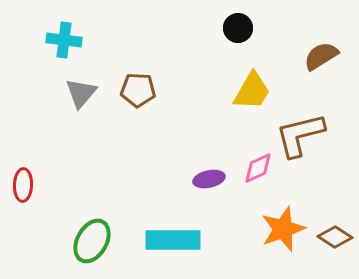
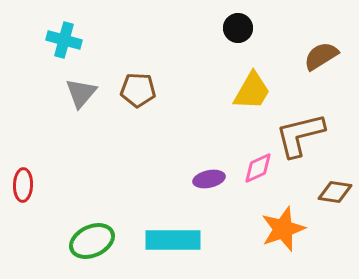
cyan cross: rotated 8 degrees clockwise
brown diamond: moved 45 px up; rotated 24 degrees counterclockwise
green ellipse: rotated 36 degrees clockwise
